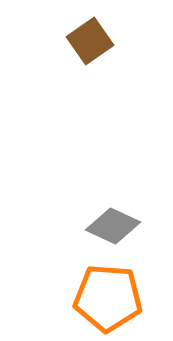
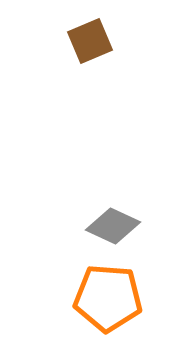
brown square: rotated 12 degrees clockwise
